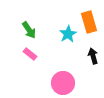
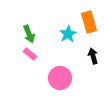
green arrow: moved 4 px down; rotated 12 degrees clockwise
pink circle: moved 3 px left, 5 px up
